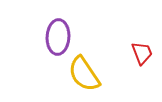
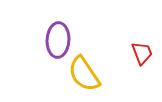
purple ellipse: moved 3 px down
